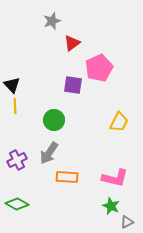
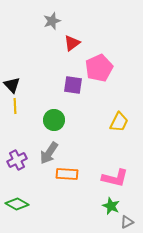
orange rectangle: moved 3 px up
